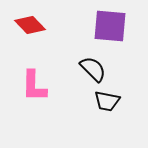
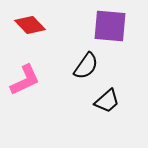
black semicircle: moved 7 px left, 3 px up; rotated 80 degrees clockwise
pink L-shape: moved 9 px left, 6 px up; rotated 116 degrees counterclockwise
black trapezoid: rotated 52 degrees counterclockwise
